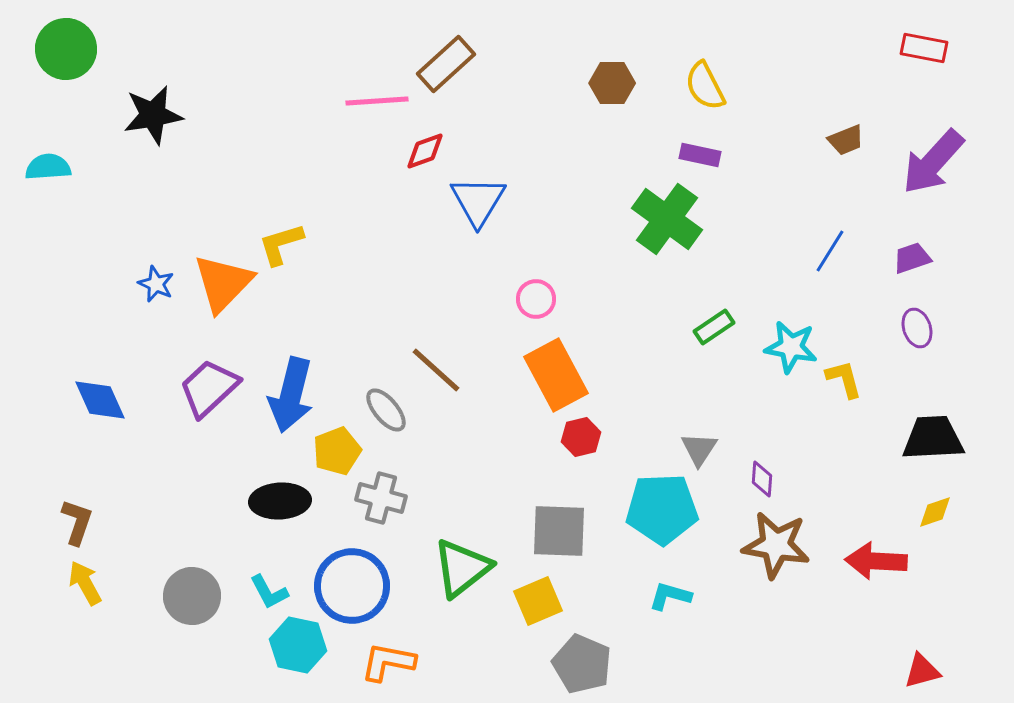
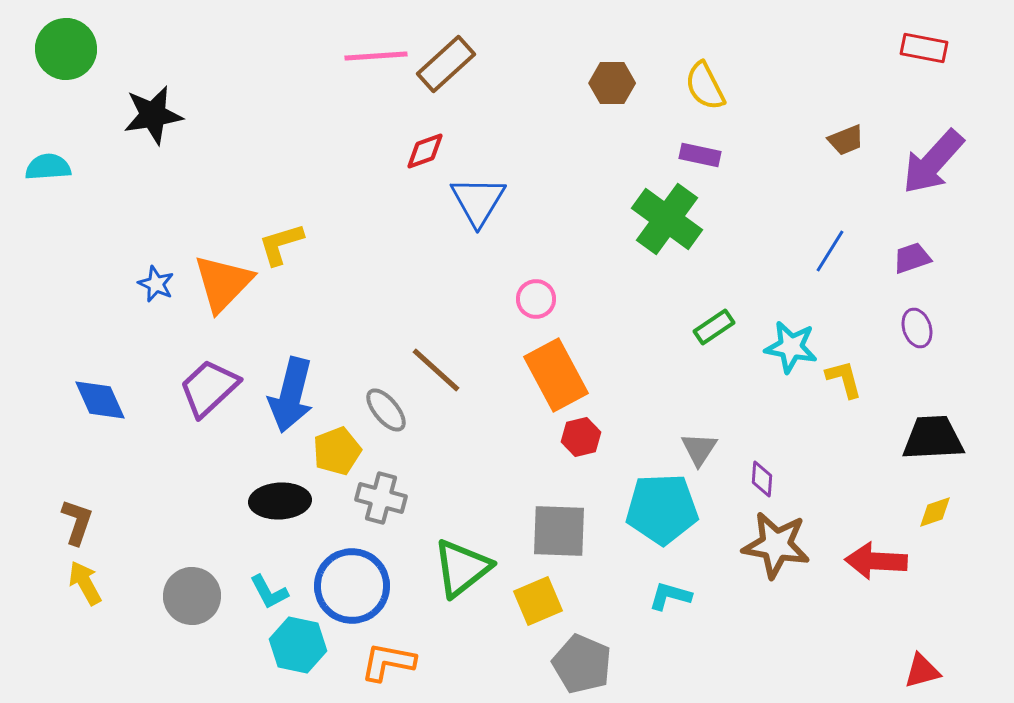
pink line at (377, 101): moved 1 px left, 45 px up
